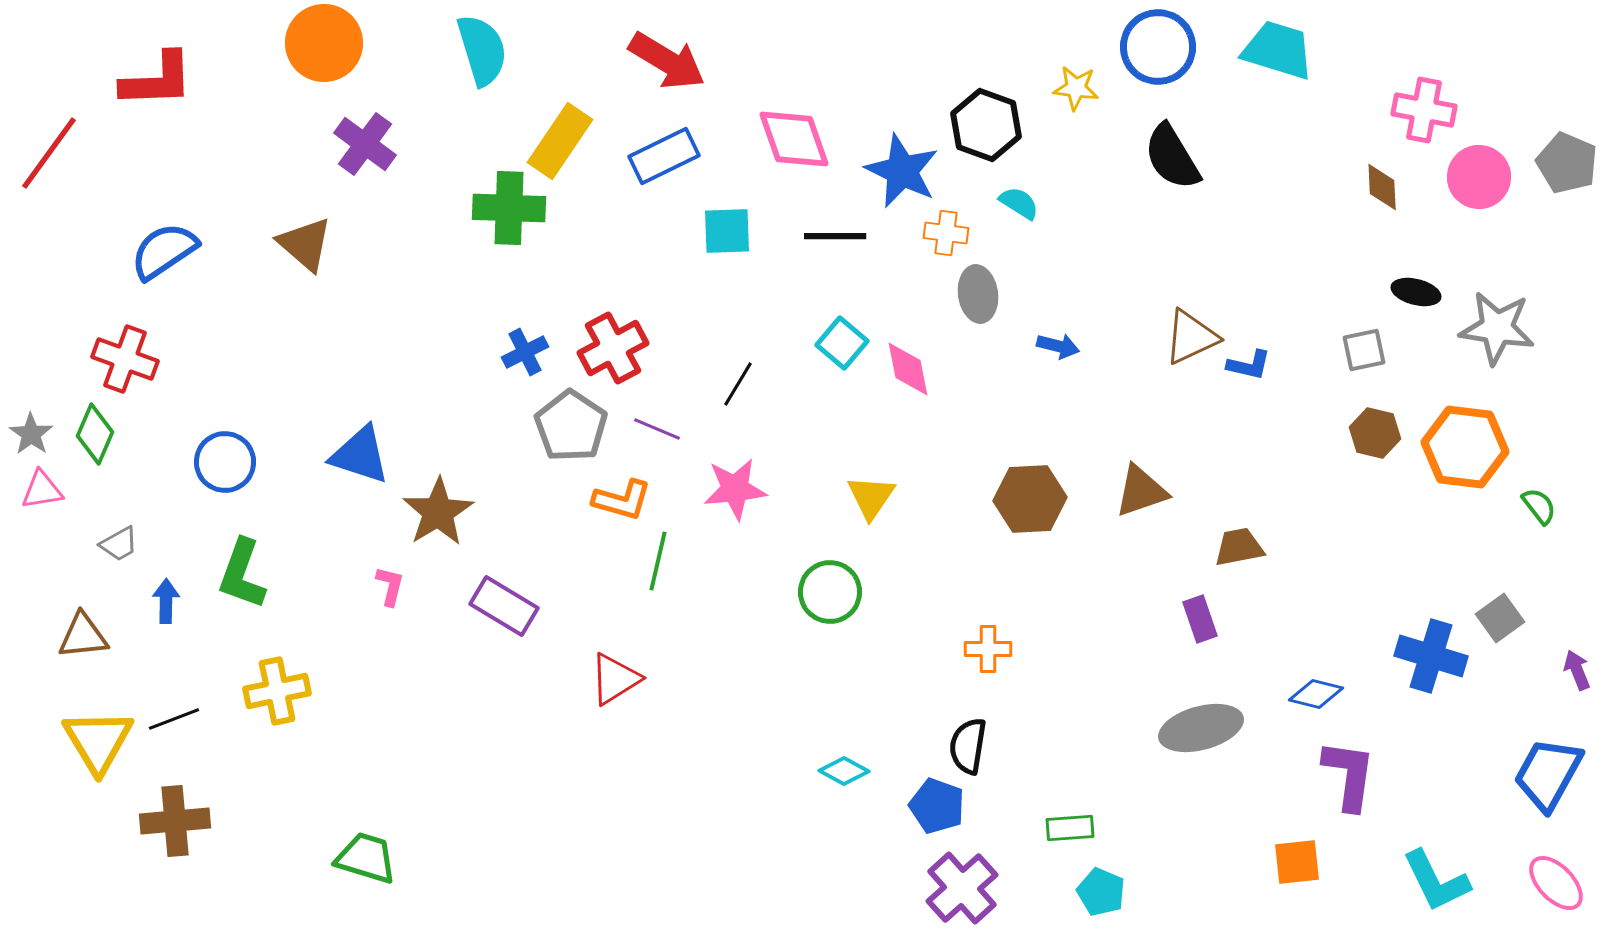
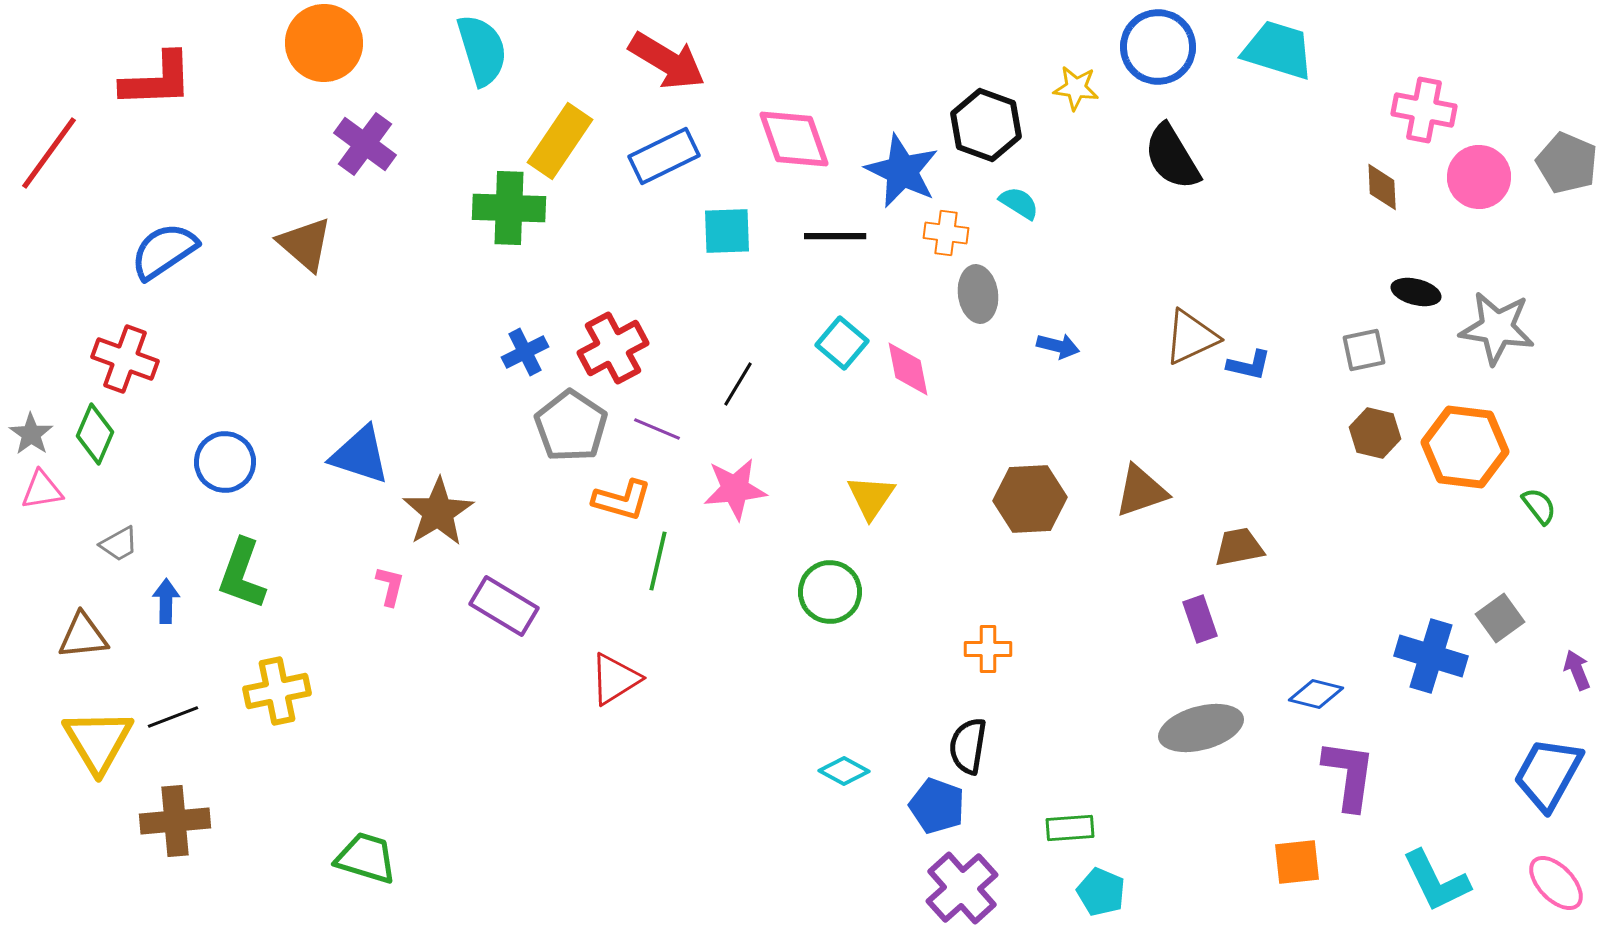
black line at (174, 719): moved 1 px left, 2 px up
